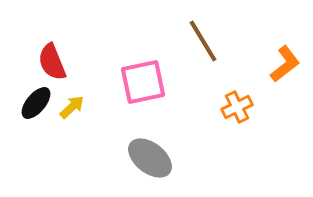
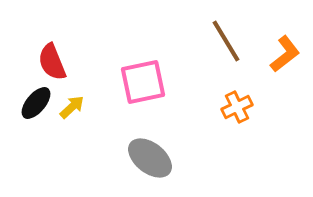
brown line: moved 23 px right
orange L-shape: moved 10 px up
